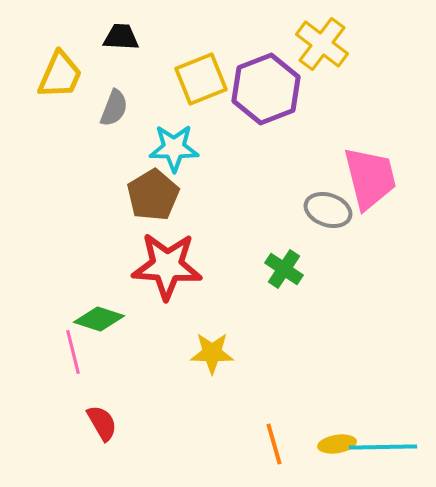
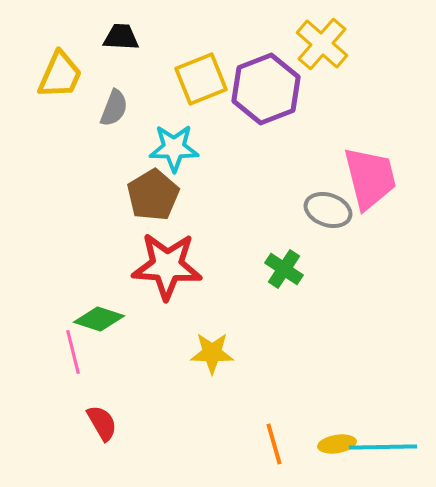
yellow cross: rotated 4 degrees clockwise
